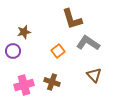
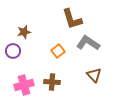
brown cross: rotated 14 degrees counterclockwise
